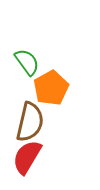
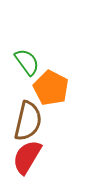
orange pentagon: rotated 16 degrees counterclockwise
brown semicircle: moved 2 px left, 1 px up
